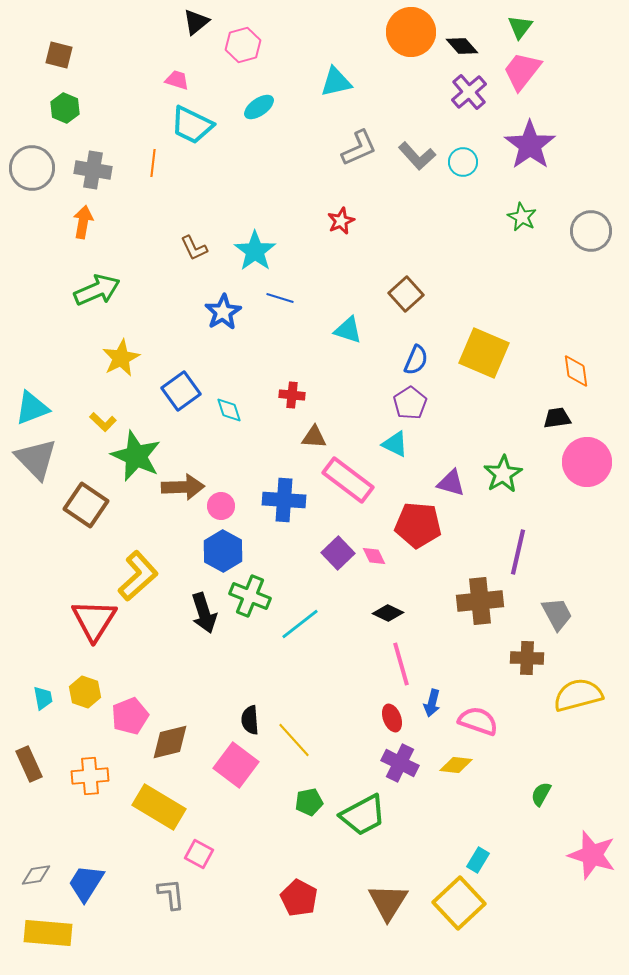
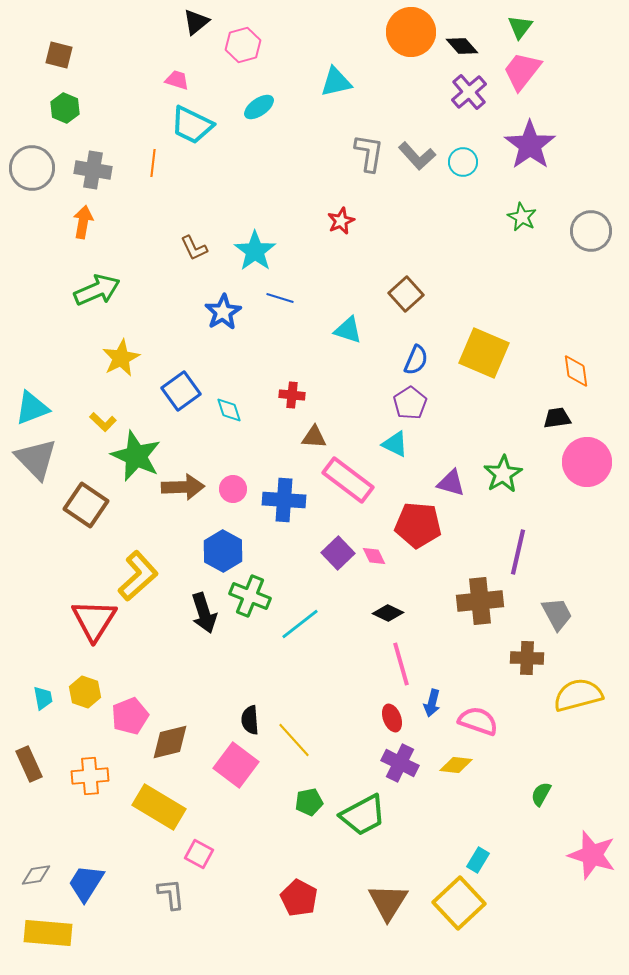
gray L-shape at (359, 148): moved 10 px right, 5 px down; rotated 57 degrees counterclockwise
pink circle at (221, 506): moved 12 px right, 17 px up
